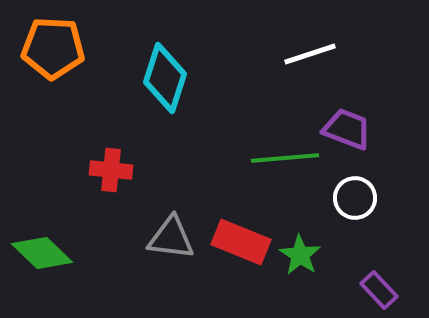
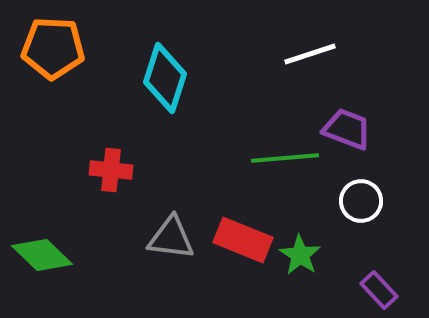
white circle: moved 6 px right, 3 px down
red rectangle: moved 2 px right, 2 px up
green diamond: moved 2 px down
